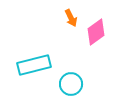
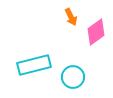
orange arrow: moved 1 px up
cyan circle: moved 2 px right, 7 px up
